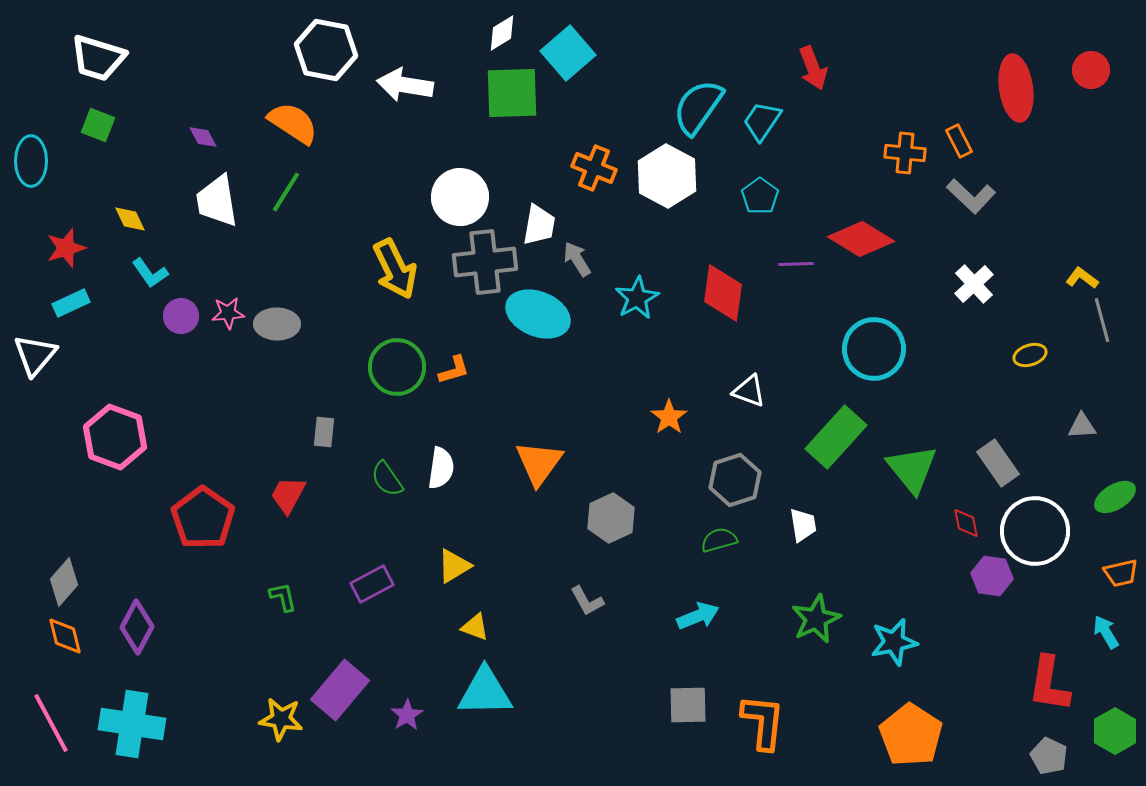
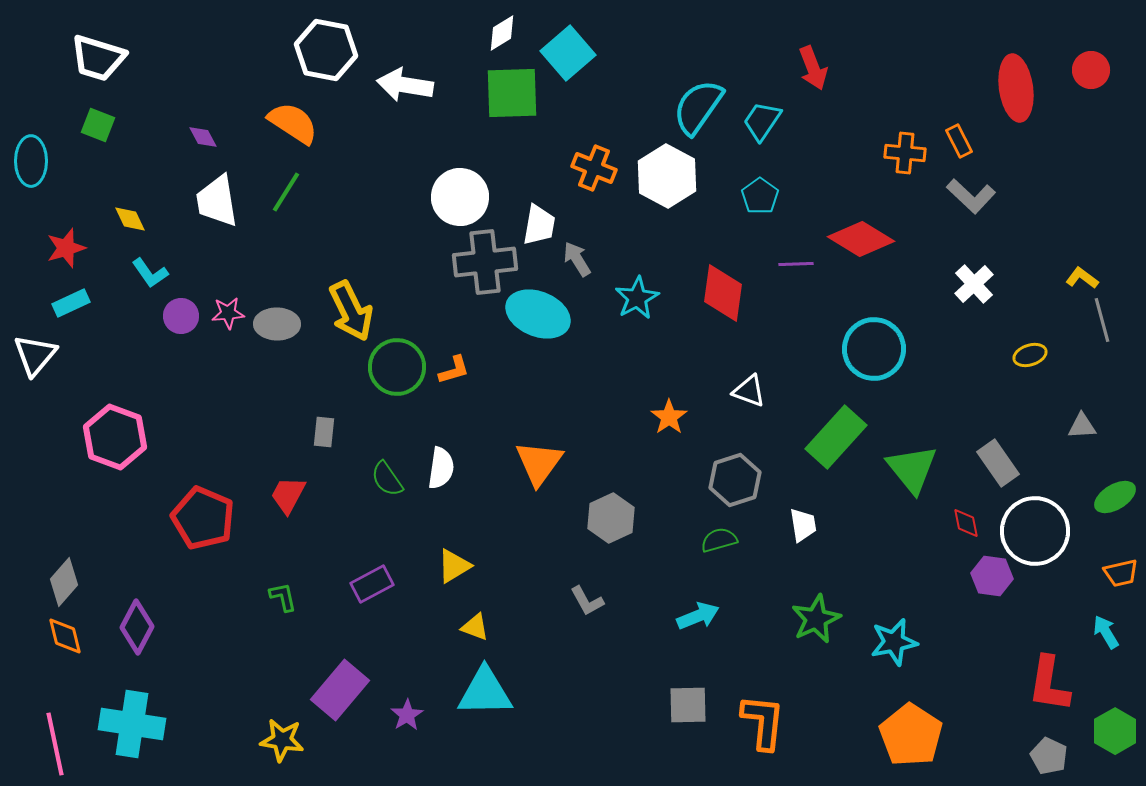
yellow arrow at (395, 269): moved 44 px left, 42 px down
red pentagon at (203, 518): rotated 12 degrees counterclockwise
yellow star at (281, 719): moved 1 px right, 21 px down
pink line at (51, 723): moved 4 px right, 21 px down; rotated 16 degrees clockwise
